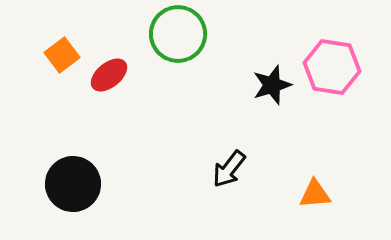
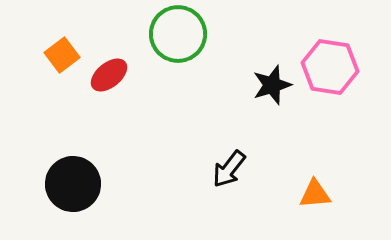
pink hexagon: moved 2 px left
